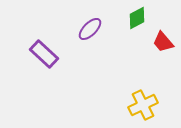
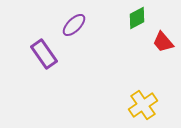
purple ellipse: moved 16 px left, 4 px up
purple rectangle: rotated 12 degrees clockwise
yellow cross: rotated 8 degrees counterclockwise
